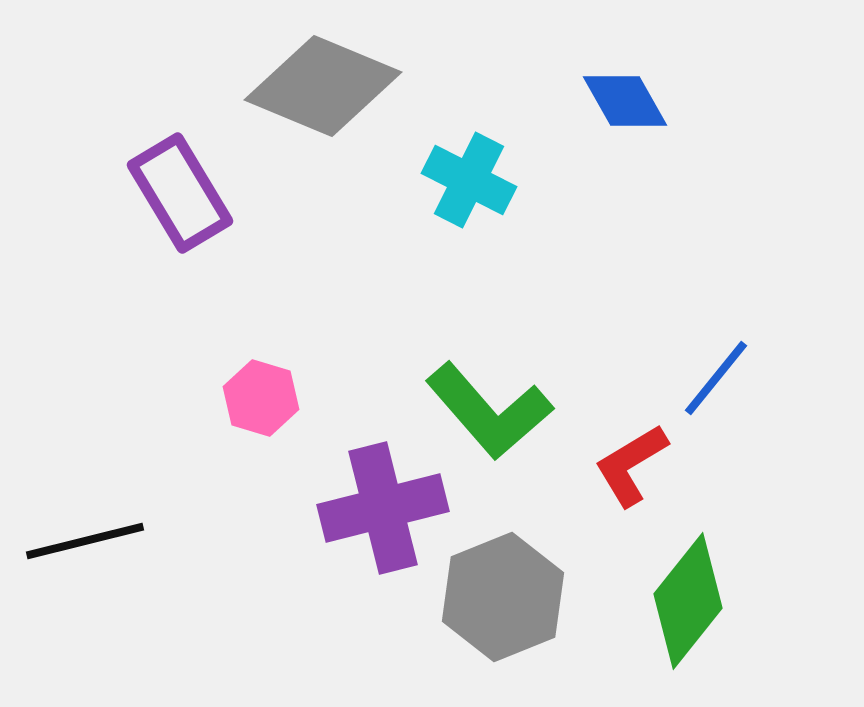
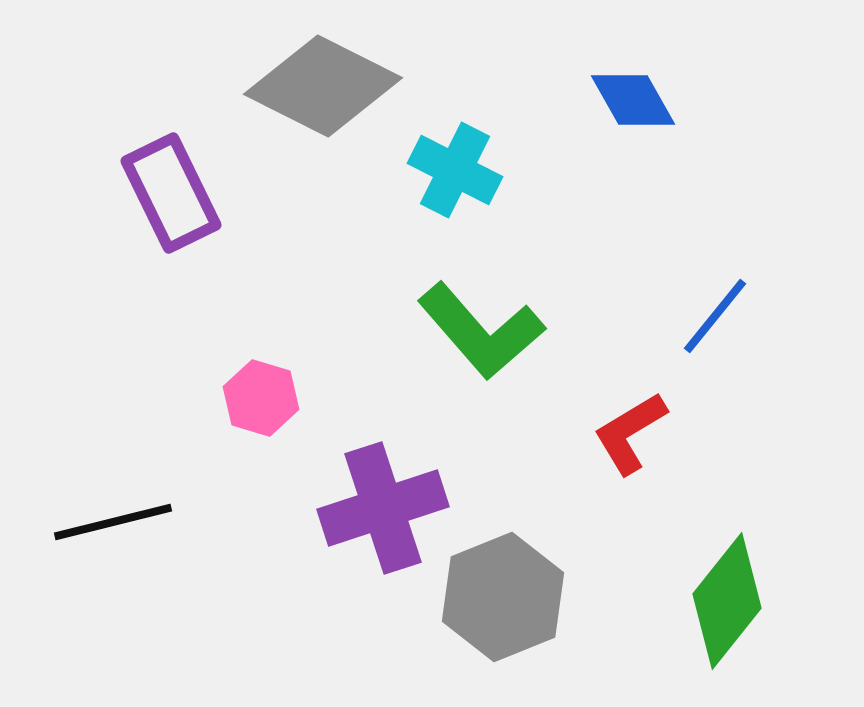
gray diamond: rotated 4 degrees clockwise
blue diamond: moved 8 px right, 1 px up
cyan cross: moved 14 px left, 10 px up
purple rectangle: moved 9 px left; rotated 5 degrees clockwise
blue line: moved 1 px left, 62 px up
green L-shape: moved 8 px left, 80 px up
red L-shape: moved 1 px left, 32 px up
purple cross: rotated 4 degrees counterclockwise
black line: moved 28 px right, 19 px up
green diamond: moved 39 px right
